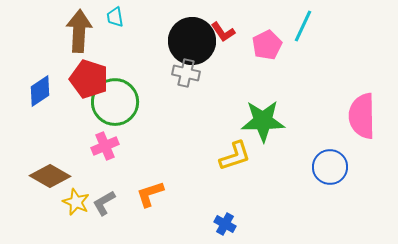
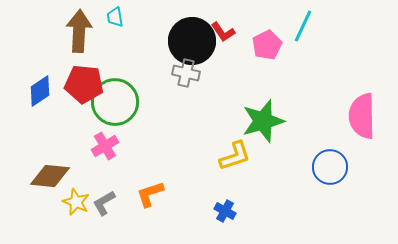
red pentagon: moved 5 px left, 5 px down; rotated 12 degrees counterclockwise
green star: rotated 15 degrees counterclockwise
pink cross: rotated 8 degrees counterclockwise
brown diamond: rotated 24 degrees counterclockwise
blue cross: moved 13 px up
